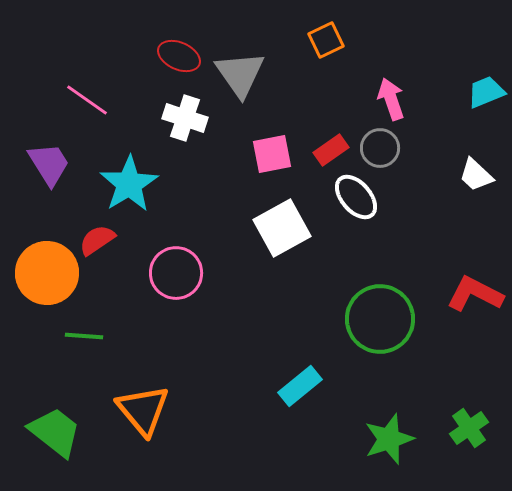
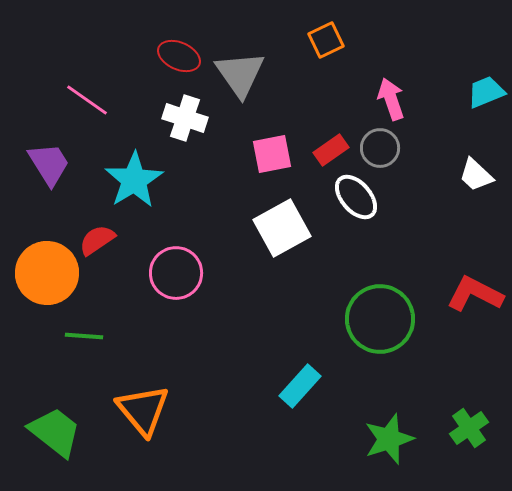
cyan star: moved 5 px right, 4 px up
cyan rectangle: rotated 9 degrees counterclockwise
